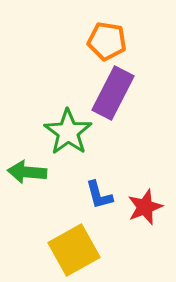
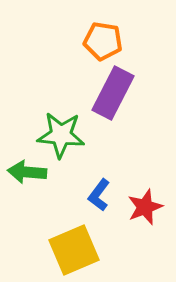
orange pentagon: moved 4 px left
green star: moved 7 px left, 3 px down; rotated 30 degrees counterclockwise
blue L-shape: rotated 52 degrees clockwise
yellow square: rotated 6 degrees clockwise
